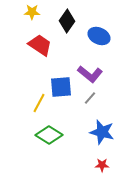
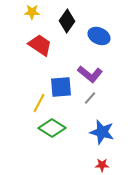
green diamond: moved 3 px right, 7 px up
